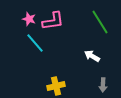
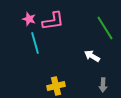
green line: moved 5 px right, 6 px down
cyan line: rotated 25 degrees clockwise
